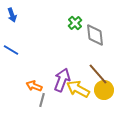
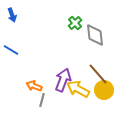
purple arrow: moved 1 px right
